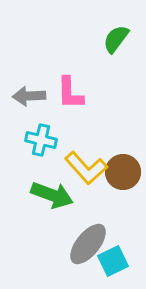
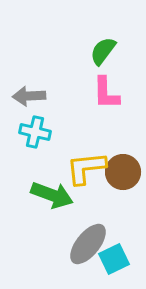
green semicircle: moved 13 px left, 12 px down
pink L-shape: moved 36 px right
cyan cross: moved 6 px left, 8 px up
yellow L-shape: rotated 126 degrees clockwise
cyan square: moved 1 px right, 2 px up
